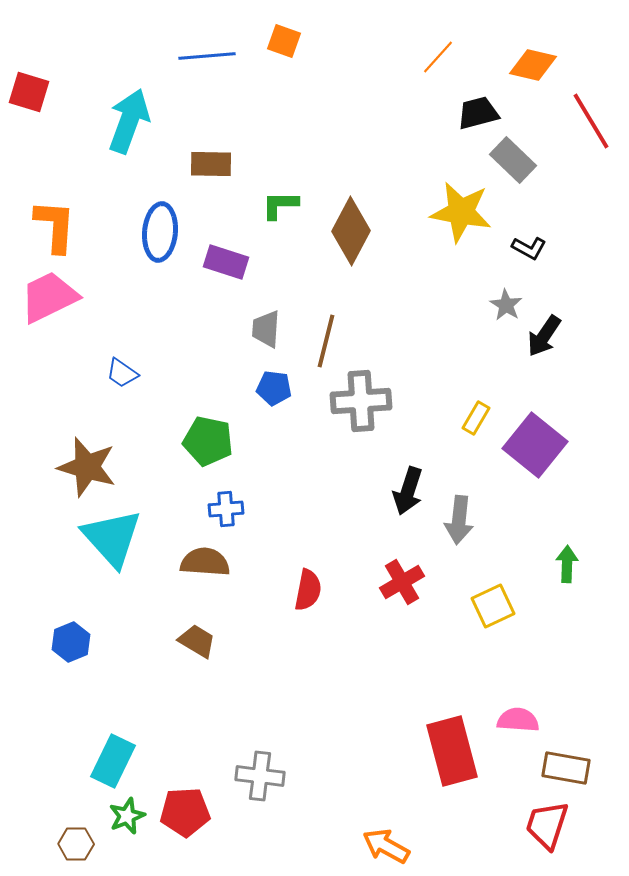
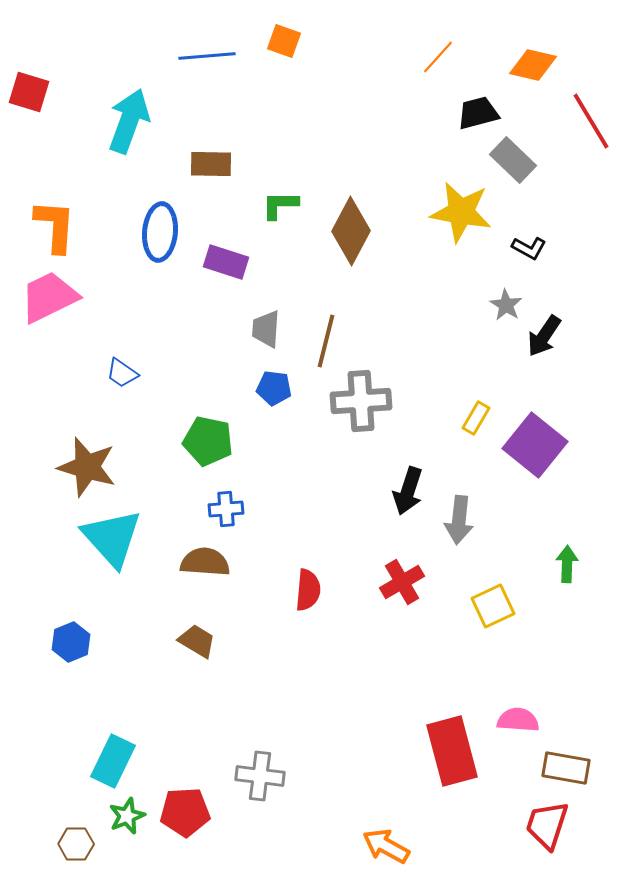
red semicircle at (308, 590): rotated 6 degrees counterclockwise
